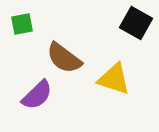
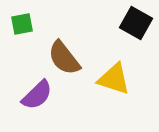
brown semicircle: rotated 15 degrees clockwise
